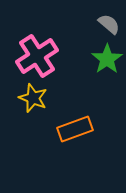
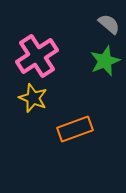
green star: moved 2 px left, 2 px down; rotated 12 degrees clockwise
